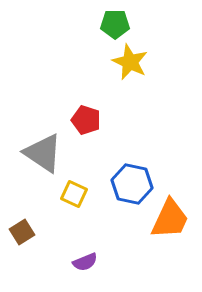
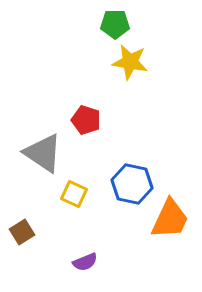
yellow star: rotated 15 degrees counterclockwise
